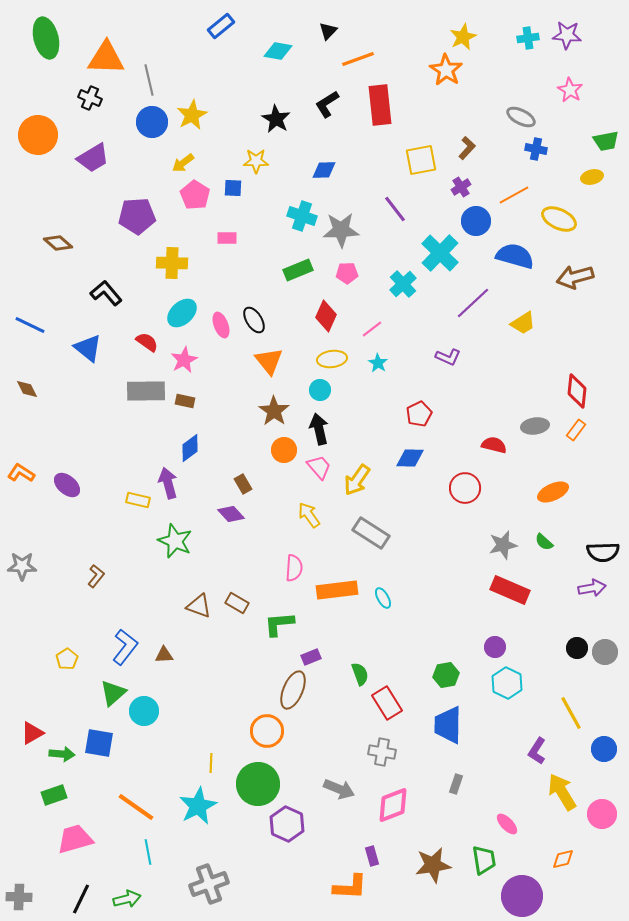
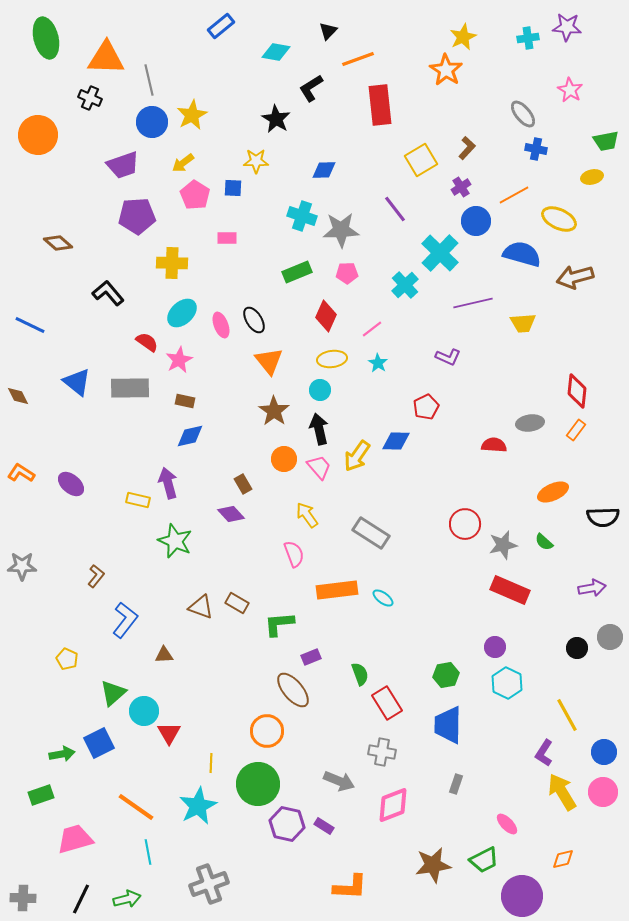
purple star at (567, 35): moved 8 px up
cyan diamond at (278, 51): moved 2 px left, 1 px down
black L-shape at (327, 104): moved 16 px left, 16 px up
gray ellipse at (521, 117): moved 2 px right, 3 px up; rotated 24 degrees clockwise
purple trapezoid at (93, 158): moved 30 px right, 7 px down; rotated 12 degrees clockwise
yellow square at (421, 160): rotated 20 degrees counterclockwise
blue semicircle at (515, 256): moved 7 px right, 2 px up
green rectangle at (298, 270): moved 1 px left, 2 px down
cyan cross at (403, 284): moved 2 px right, 1 px down
black L-shape at (106, 293): moved 2 px right
purple line at (473, 303): rotated 30 degrees clockwise
yellow trapezoid at (523, 323): rotated 28 degrees clockwise
blue triangle at (88, 348): moved 11 px left, 34 px down
pink star at (184, 360): moved 5 px left
brown diamond at (27, 389): moved 9 px left, 7 px down
gray rectangle at (146, 391): moved 16 px left, 3 px up
red pentagon at (419, 414): moved 7 px right, 7 px up
gray ellipse at (535, 426): moved 5 px left, 3 px up
red semicircle at (494, 445): rotated 10 degrees counterclockwise
blue diamond at (190, 448): moved 12 px up; rotated 24 degrees clockwise
orange circle at (284, 450): moved 9 px down
blue diamond at (410, 458): moved 14 px left, 17 px up
yellow arrow at (357, 480): moved 24 px up
purple ellipse at (67, 485): moved 4 px right, 1 px up
red circle at (465, 488): moved 36 px down
yellow arrow at (309, 515): moved 2 px left
black semicircle at (603, 552): moved 35 px up
pink semicircle at (294, 568): moved 14 px up; rotated 24 degrees counterclockwise
cyan ellipse at (383, 598): rotated 25 degrees counterclockwise
brown triangle at (199, 606): moved 2 px right, 1 px down
blue L-shape at (125, 647): moved 27 px up
gray circle at (605, 652): moved 5 px right, 15 px up
yellow pentagon at (67, 659): rotated 15 degrees counterclockwise
brown ellipse at (293, 690): rotated 63 degrees counterclockwise
yellow line at (571, 713): moved 4 px left, 2 px down
red triangle at (32, 733): moved 137 px right; rotated 30 degrees counterclockwise
blue square at (99, 743): rotated 36 degrees counterclockwise
blue circle at (604, 749): moved 3 px down
purple L-shape at (537, 751): moved 7 px right, 2 px down
green arrow at (62, 754): rotated 15 degrees counterclockwise
gray arrow at (339, 789): moved 8 px up
green rectangle at (54, 795): moved 13 px left
pink circle at (602, 814): moved 1 px right, 22 px up
purple hexagon at (287, 824): rotated 12 degrees counterclockwise
purple rectangle at (372, 856): moved 48 px left, 30 px up; rotated 42 degrees counterclockwise
green trapezoid at (484, 860): rotated 72 degrees clockwise
gray cross at (19, 897): moved 4 px right, 1 px down
